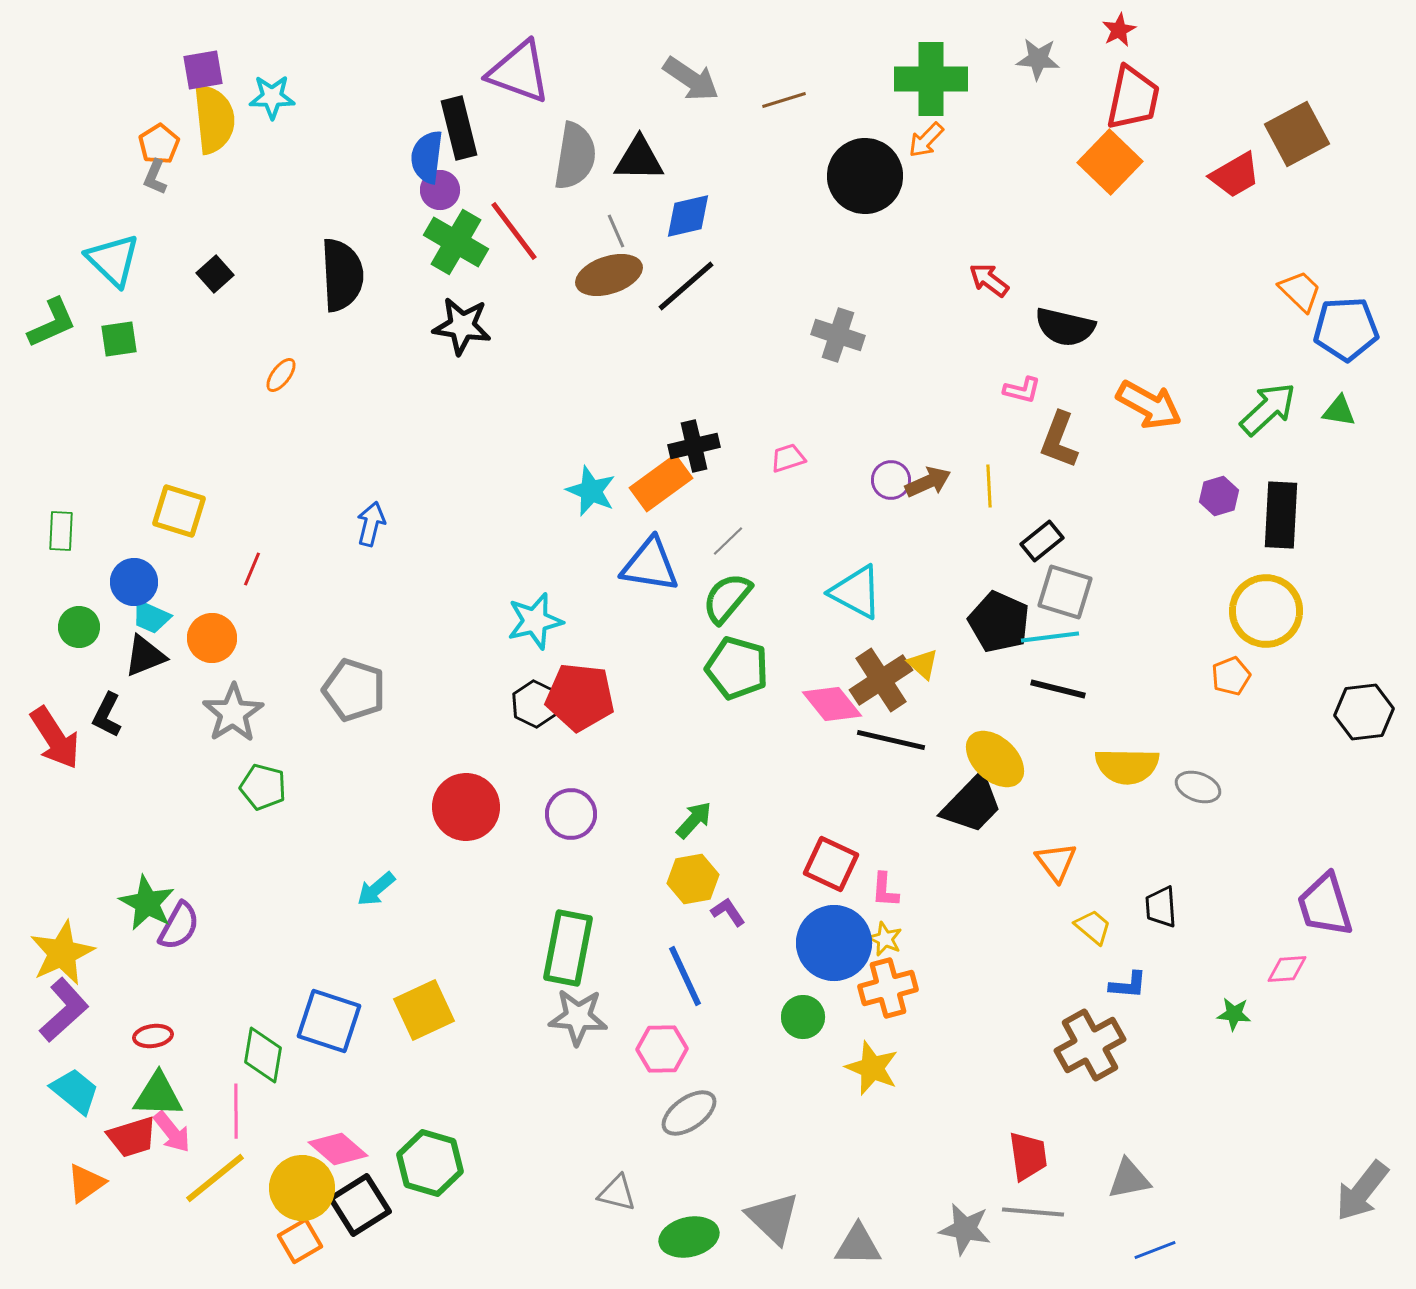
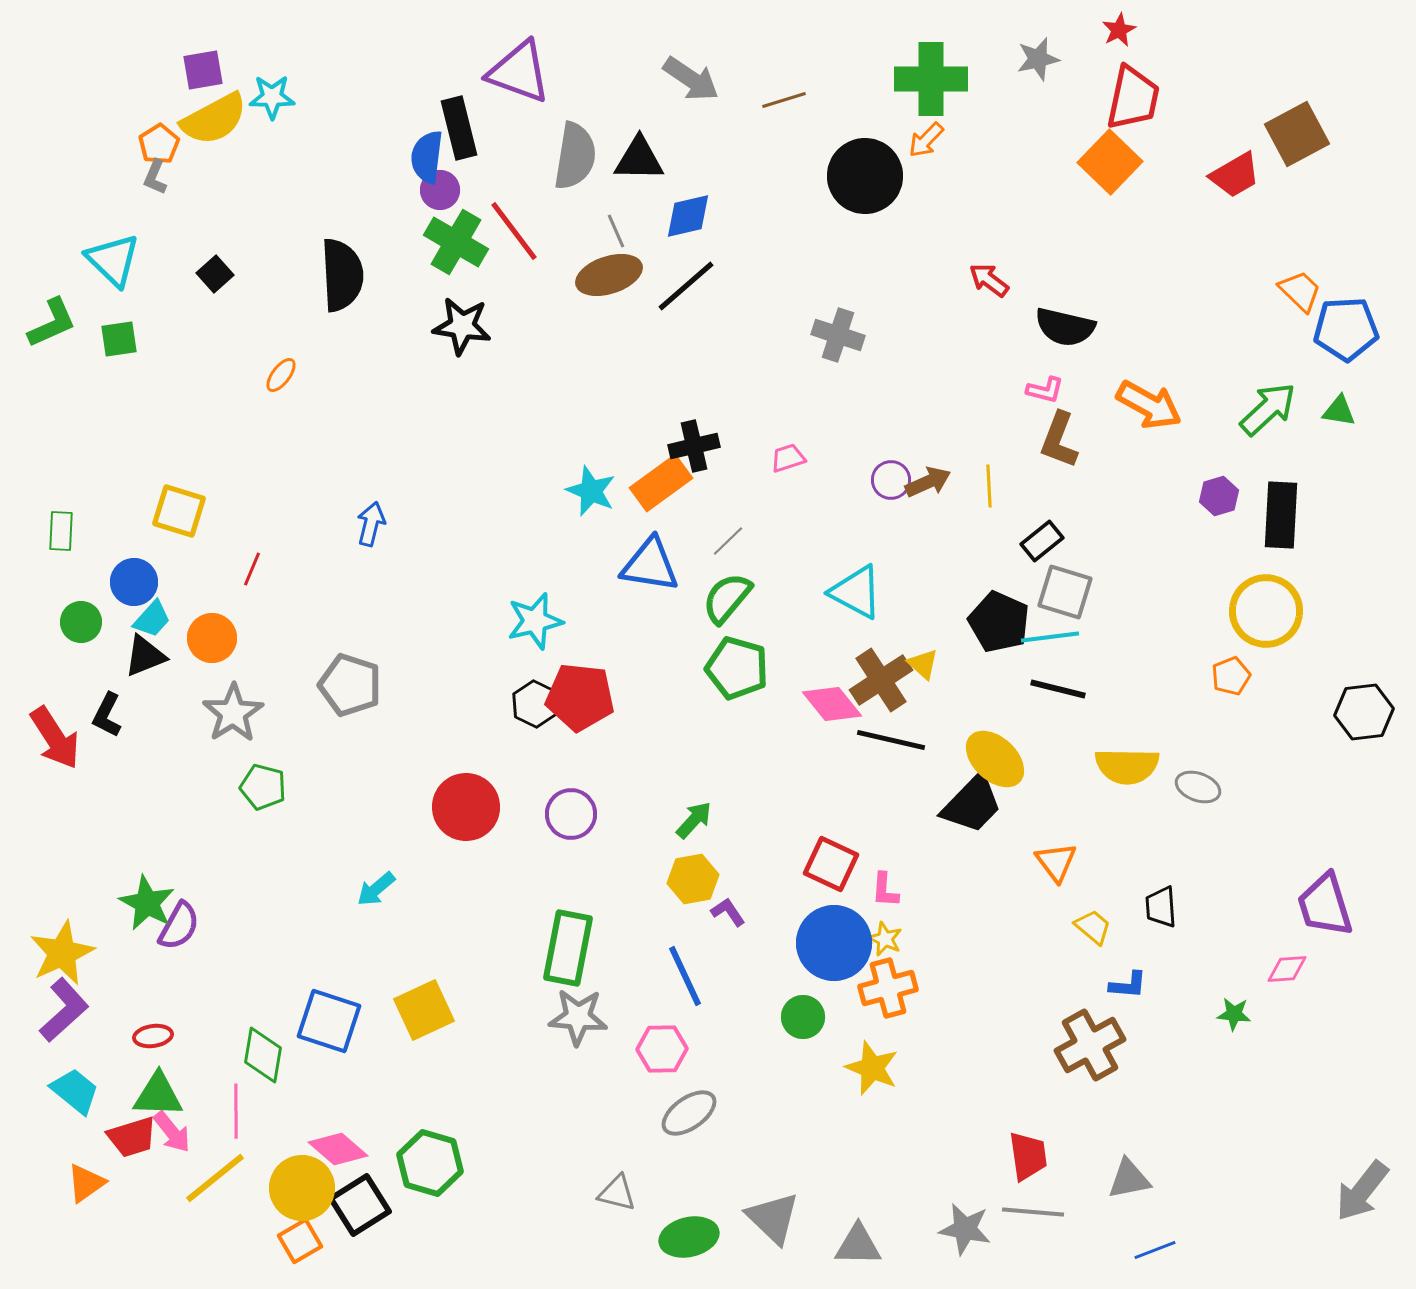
gray star at (1038, 59): rotated 18 degrees counterclockwise
yellow semicircle at (214, 119): rotated 68 degrees clockwise
pink L-shape at (1022, 390): moved 23 px right
cyan trapezoid at (151, 617): moved 1 px right, 2 px down; rotated 72 degrees counterclockwise
green circle at (79, 627): moved 2 px right, 5 px up
gray pentagon at (354, 690): moved 4 px left, 5 px up
